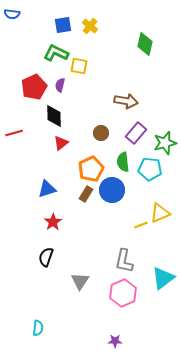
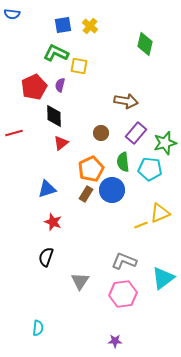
red star: rotated 18 degrees counterclockwise
gray L-shape: rotated 100 degrees clockwise
pink hexagon: moved 1 px down; rotated 16 degrees clockwise
